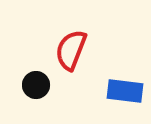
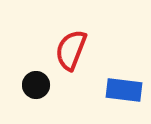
blue rectangle: moved 1 px left, 1 px up
